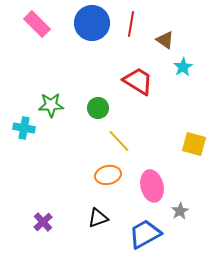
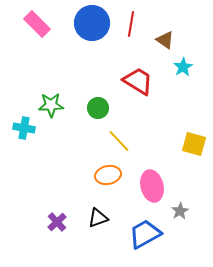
purple cross: moved 14 px right
